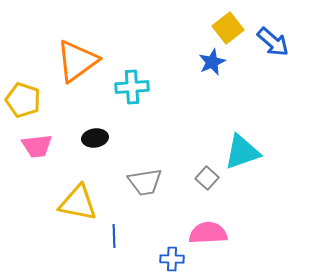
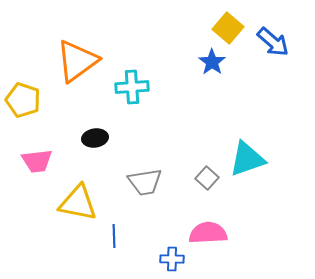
yellow square: rotated 12 degrees counterclockwise
blue star: rotated 12 degrees counterclockwise
pink trapezoid: moved 15 px down
cyan triangle: moved 5 px right, 7 px down
